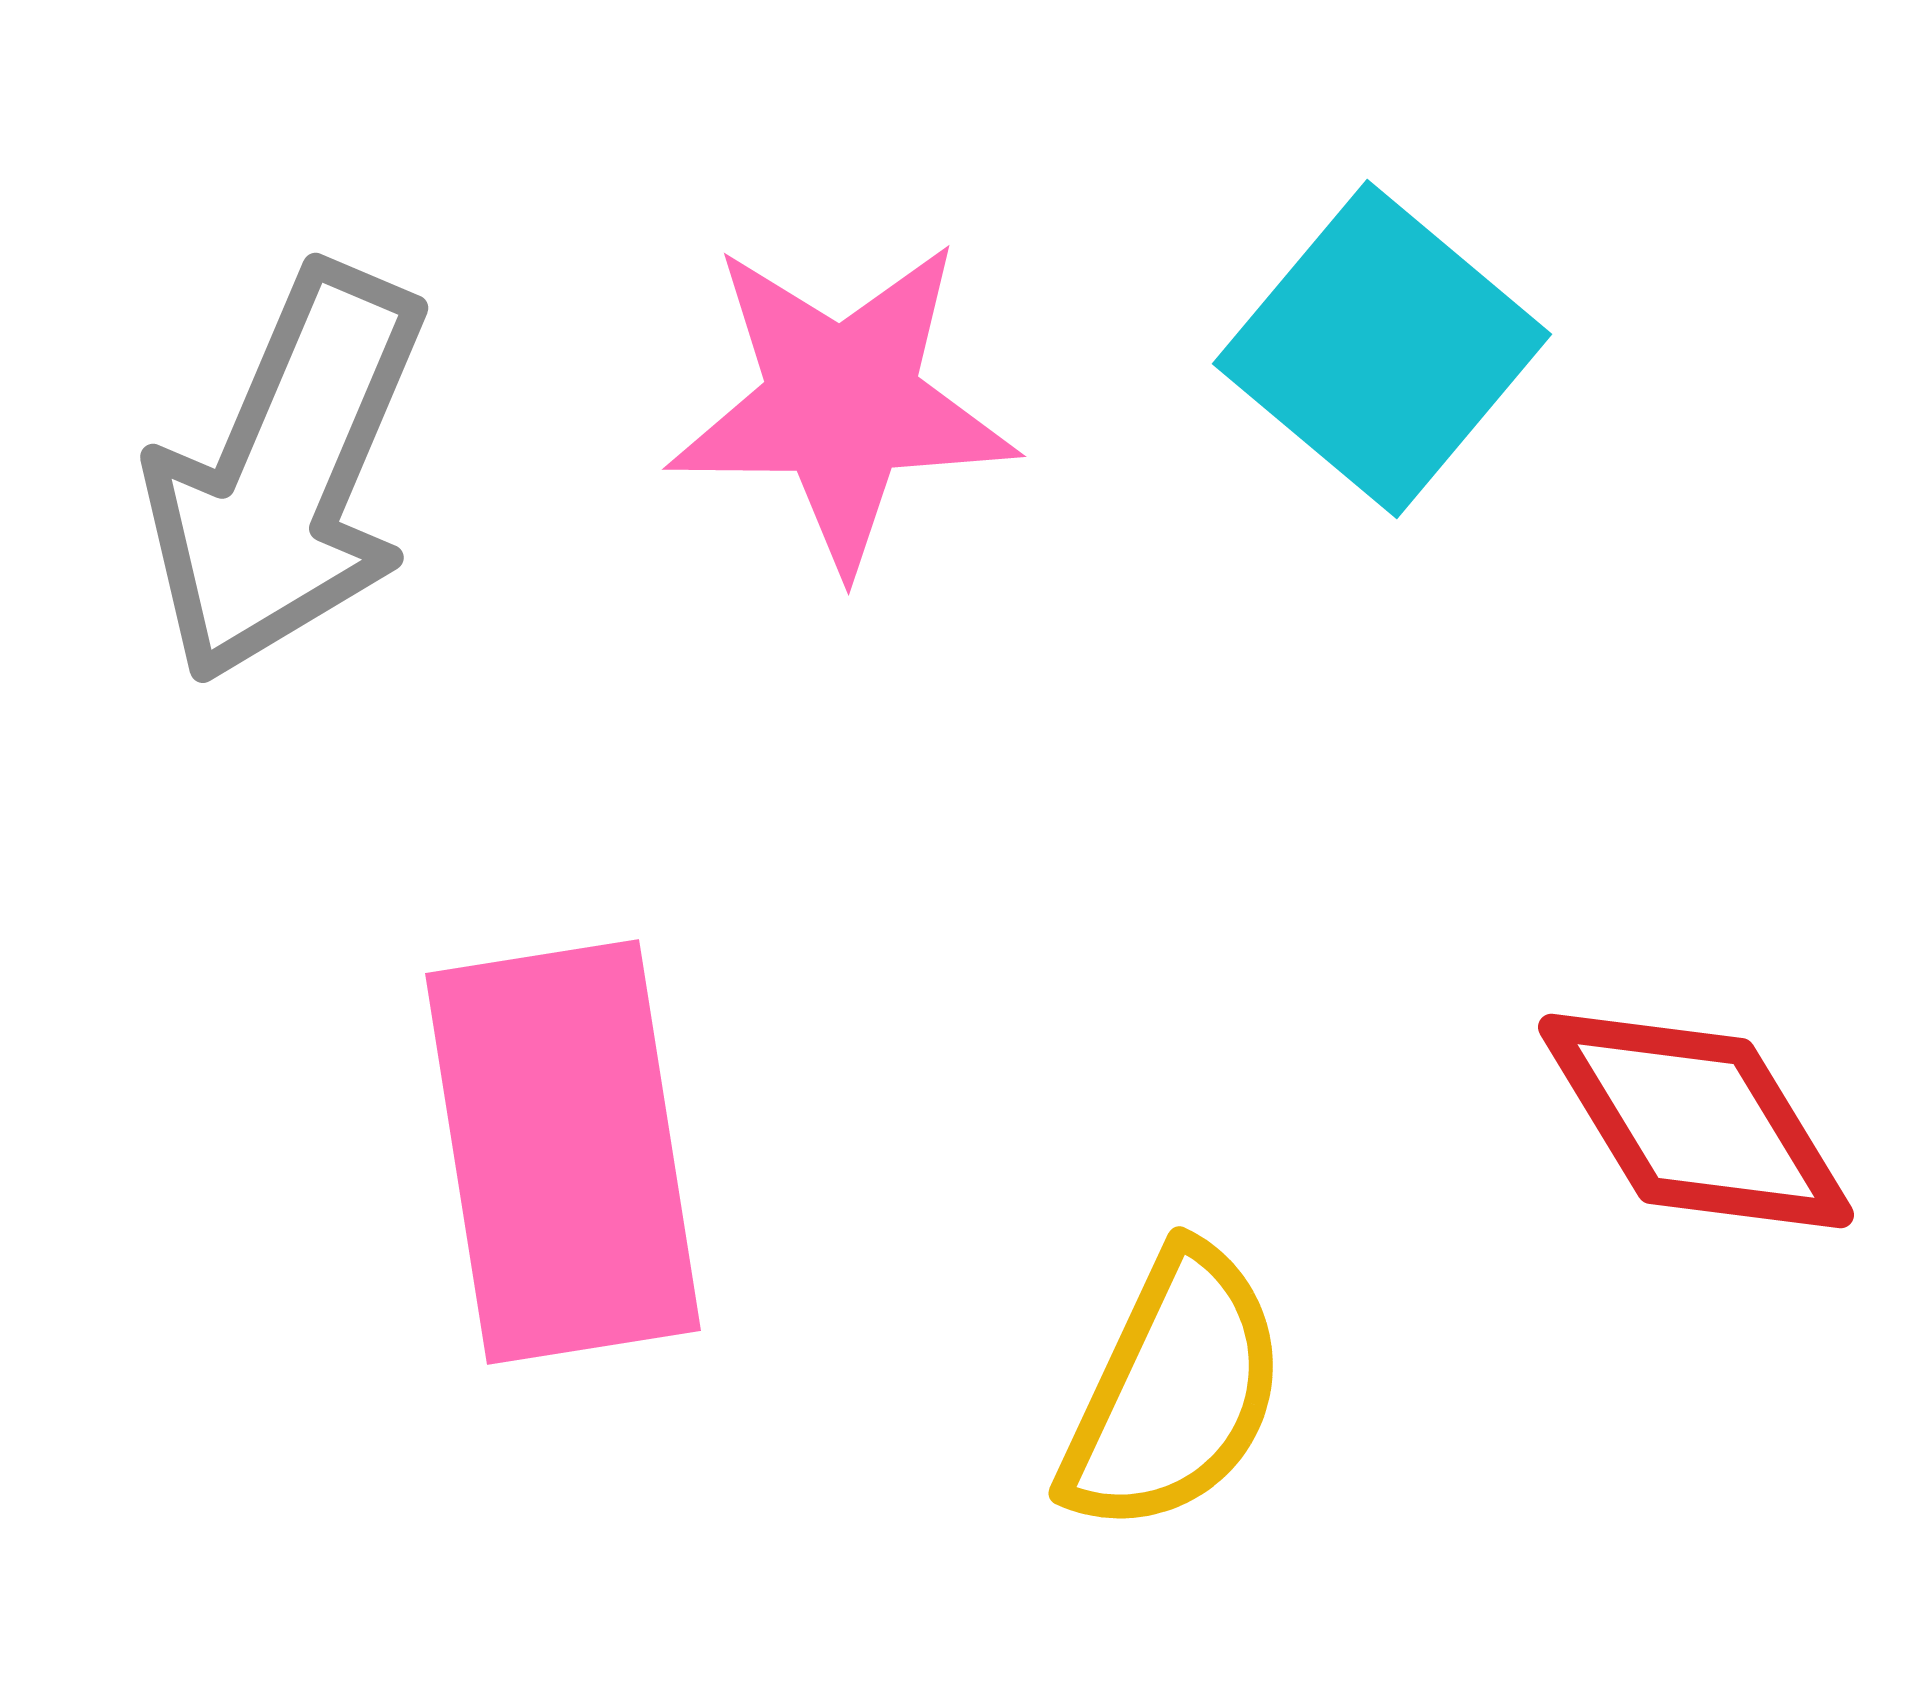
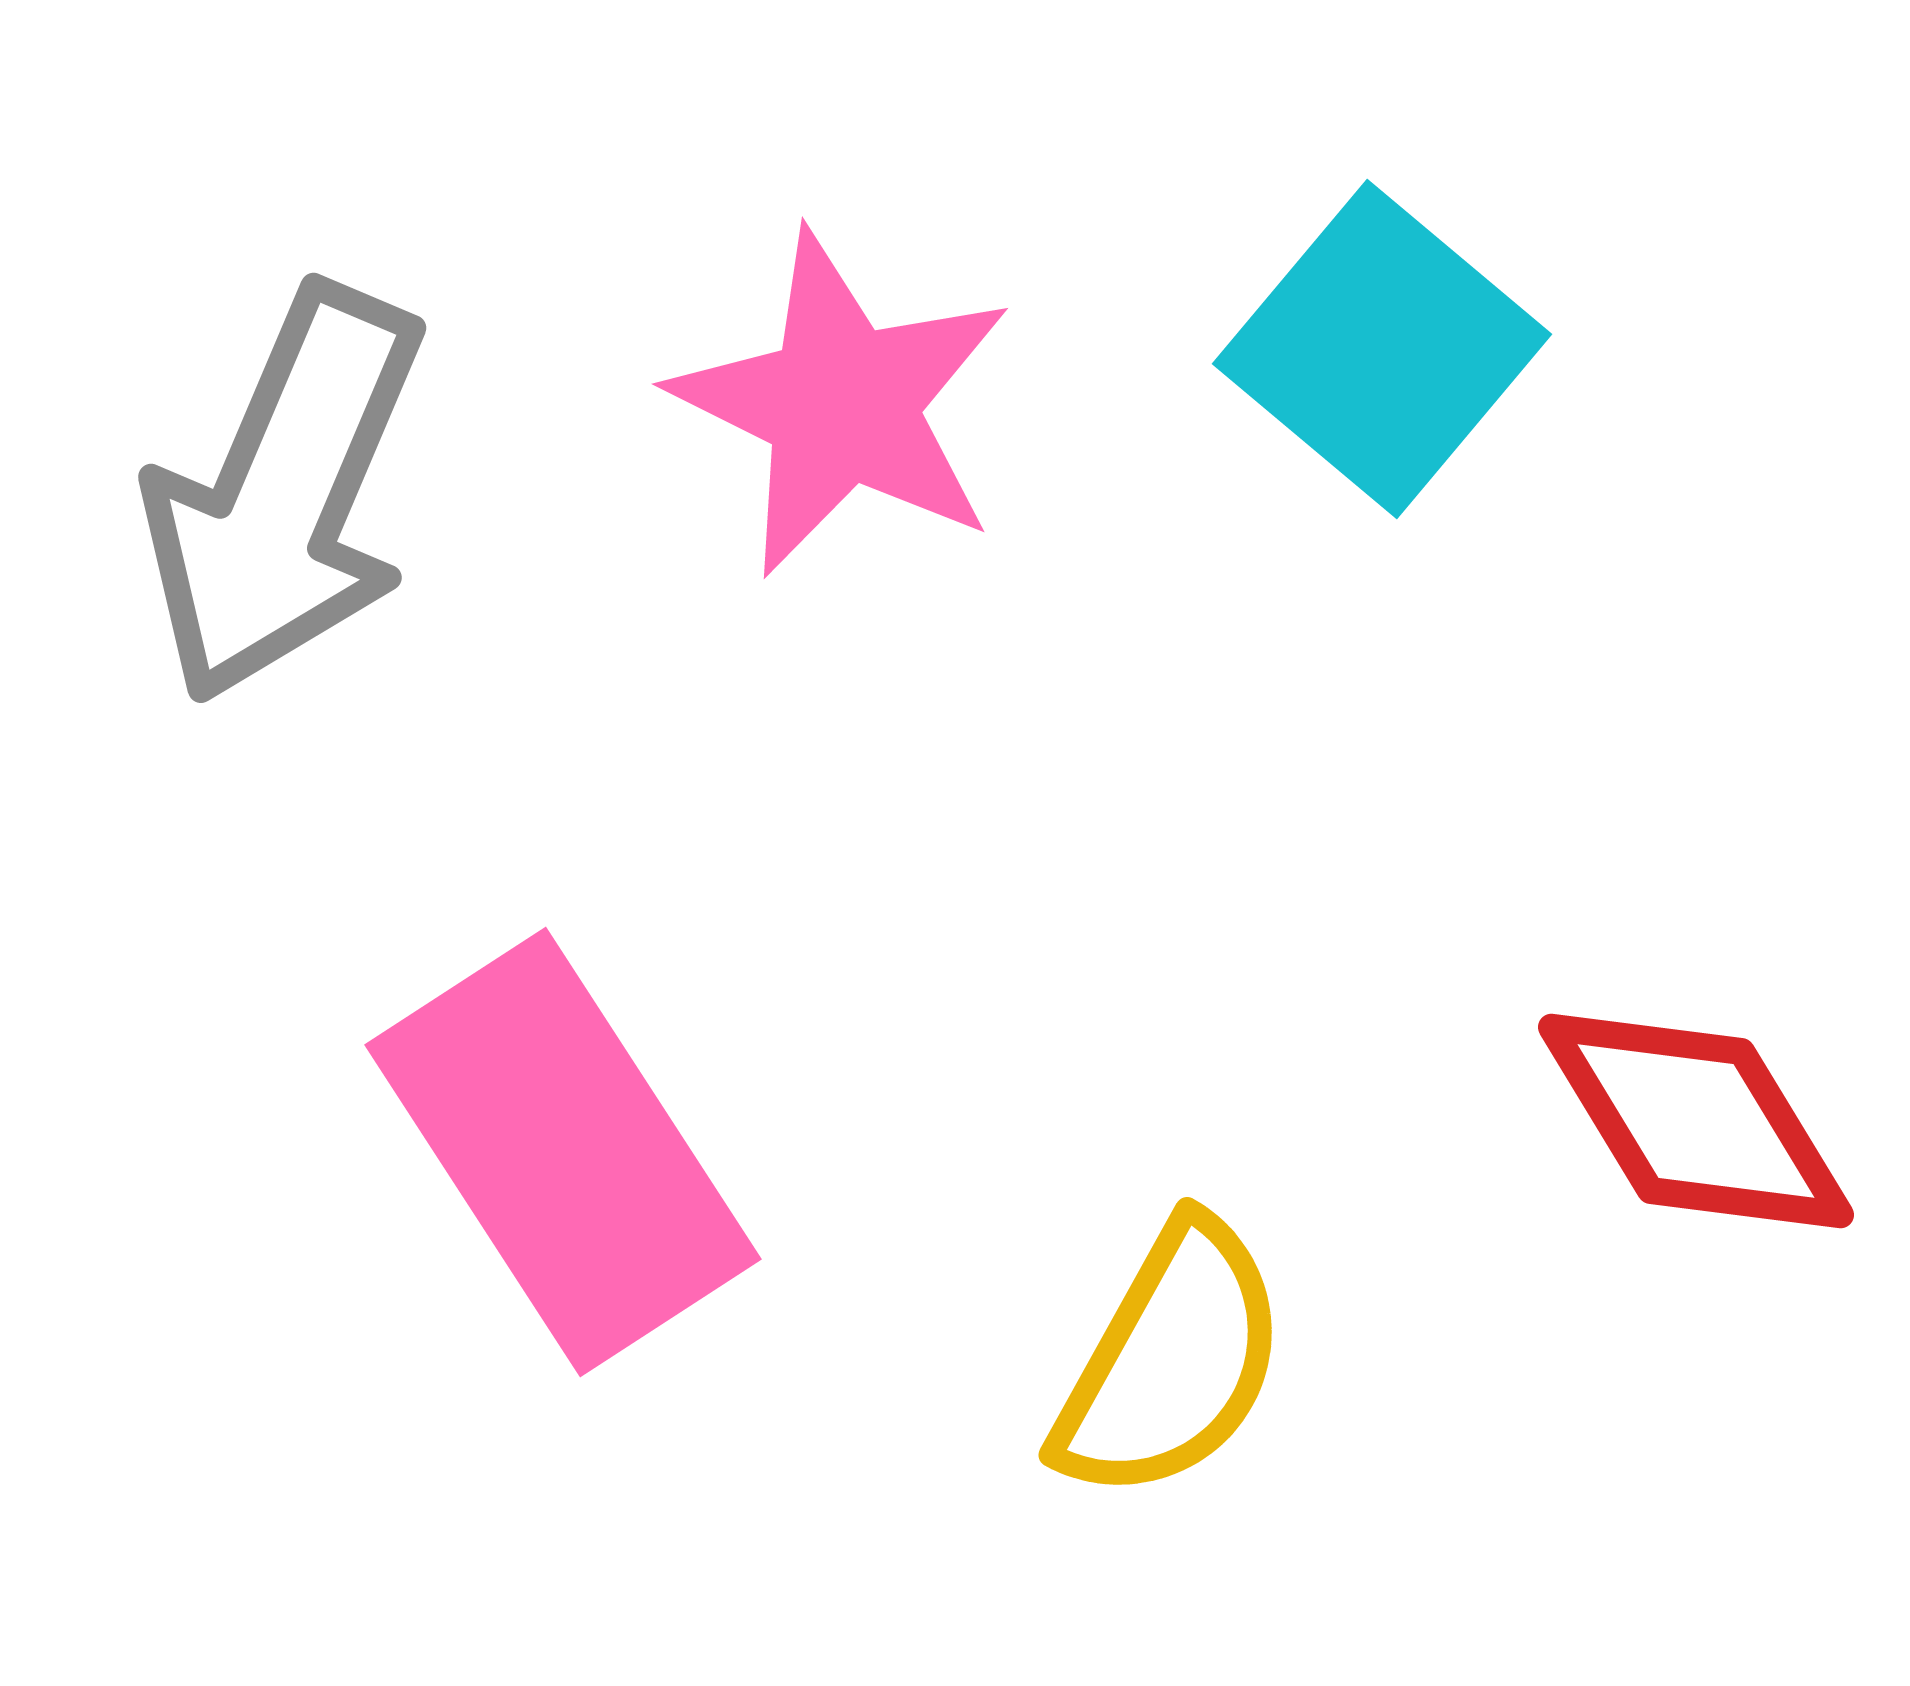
pink star: rotated 26 degrees clockwise
gray arrow: moved 2 px left, 20 px down
pink rectangle: rotated 24 degrees counterclockwise
yellow semicircle: moved 3 px left, 30 px up; rotated 4 degrees clockwise
